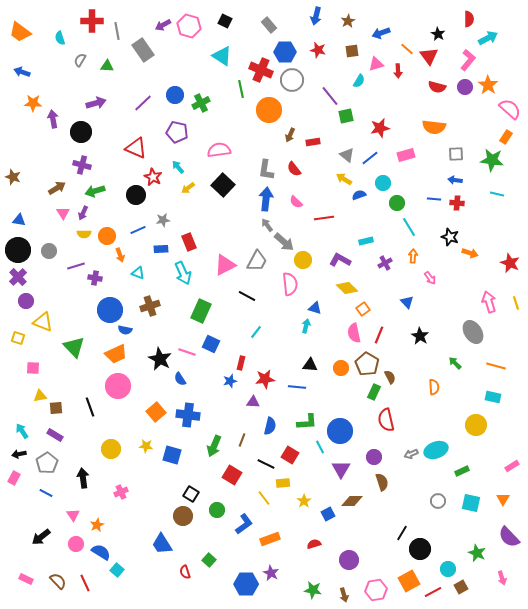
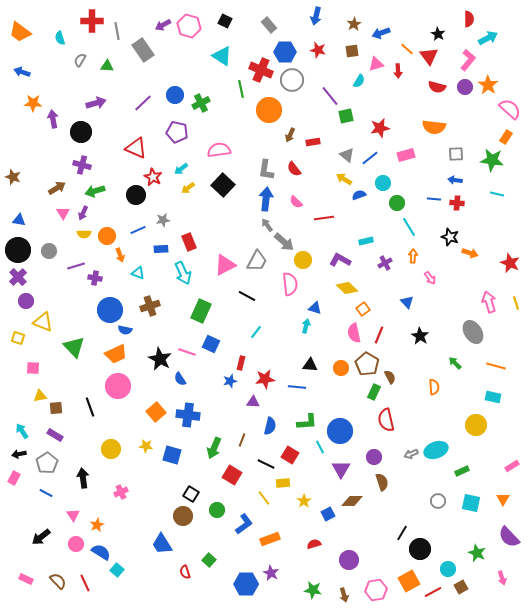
brown star at (348, 21): moved 6 px right, 3 px down
cyan arrow at (178, 167): moved 3 px right, 2 px down; rotated 88 degrees counterclockwise
green arrow at (214, 446): moved 2 px down
